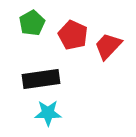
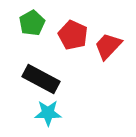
black rectangle: rotated 36 degrees clockwise
